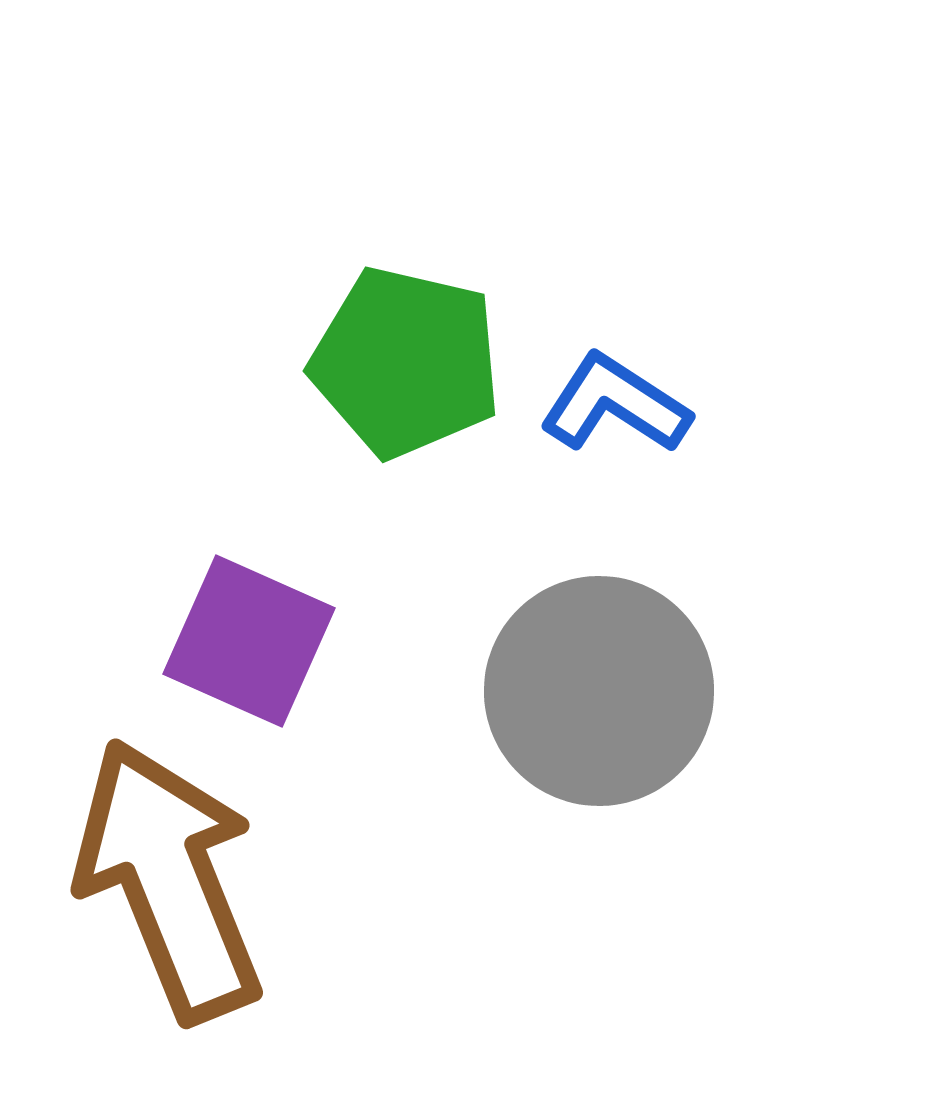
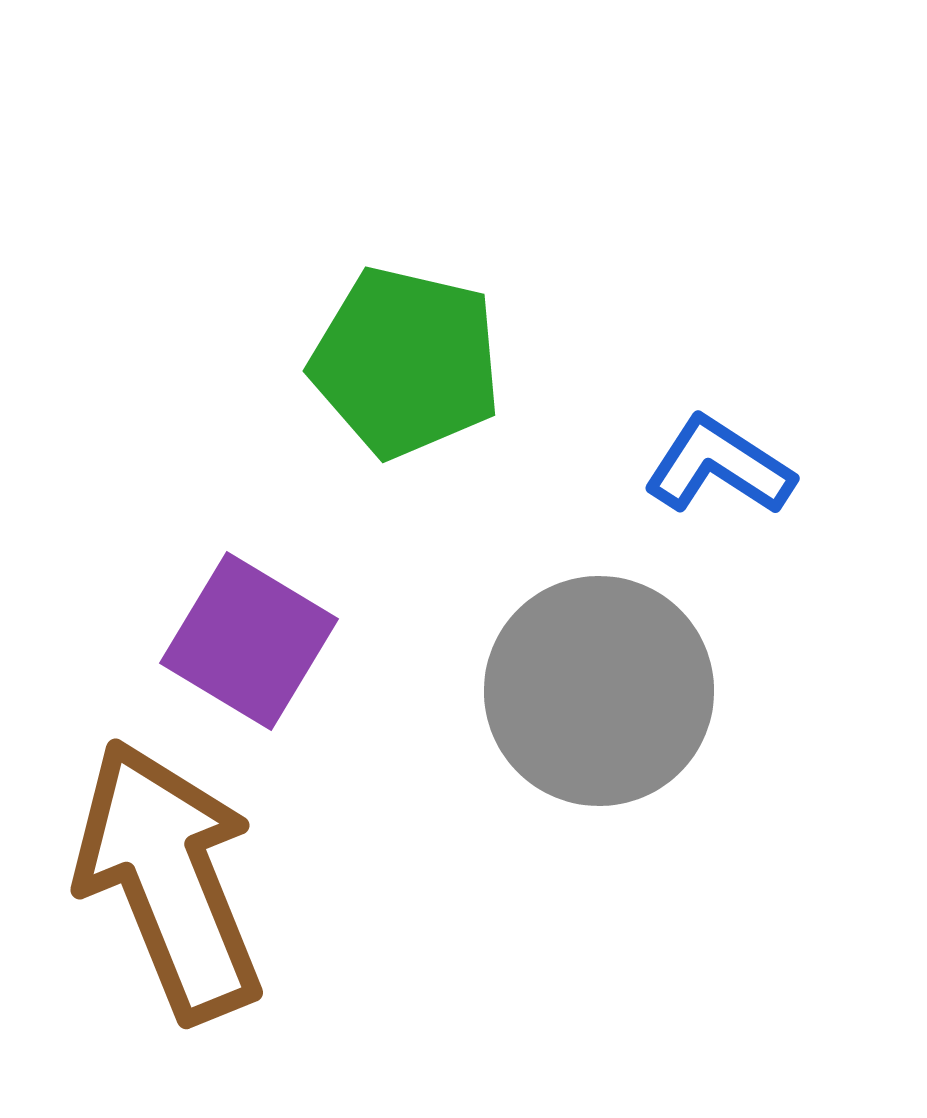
blue L-shape: moved 104 px right, 62 px down
purple square: rotated 7 degrees clockwise
